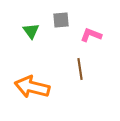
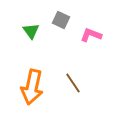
gray square: rotated 30 degrees clockwise
brown line: moved 7 px left, 14 px down; rotated 25 degrees counterclockwise
orange arrow: rotated 92 degrees counterclockwise
